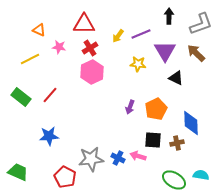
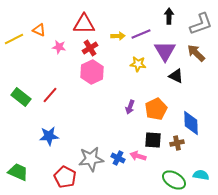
yellow arrow: rotated 128 degrees counterclockwise
yellow line: moved 16 px left, 20 px up
black triangle: moved 2 px up
